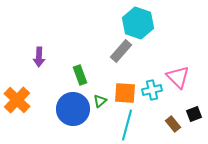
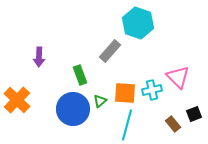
gray rectangle: moved 11 px left
